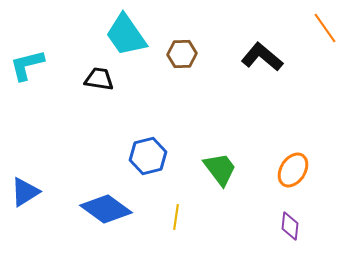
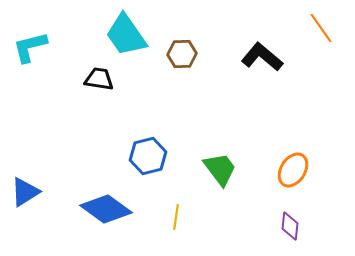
orange line: moved 4 px left
cyan L-shape: moved 3 px right, 18 px up
